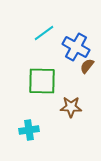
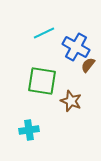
cyan line: rotated 10 degrees clockwise
brown semicircle: moved 1 px right, 1 px up
green square: rotated 8 degrees clockwise
brown star: moved 6 px up; rotated 20 degrees clockwise
